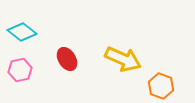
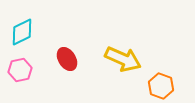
cyan diamond: rotated 64 degrees counterclockwise
